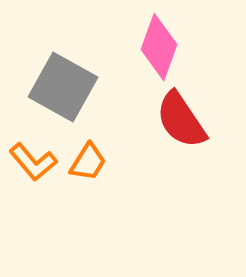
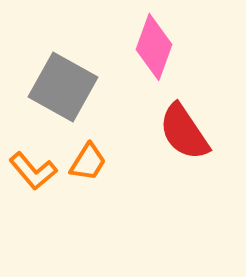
pink diamond: moved 5 px left
red semicircle: moved 3 px right, 12 px down
orange L-shape: moved 9 px down
